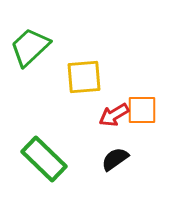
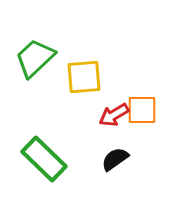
green trapezoid: moved 5 px right, 11 px down
